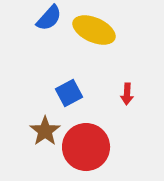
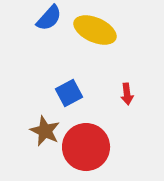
yellow ellipse: moved 1 px right
red arrow: rotated 10 degrees counterclockwise
brown star: rotated 12 degrees counterclockwise
